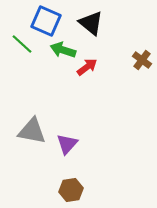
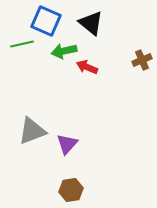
green line: rotated 55 degrees counterclockwise
green arrow: moved 1 px right, 1 px down; rotated 30 degrees counterclockwise
brown cross: rotated 30 degrees clockwise
red arrow: rotated 120 degrees counterclockwise
gray triangle: rotated 32 degrees counterclockwise
